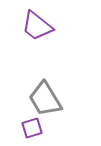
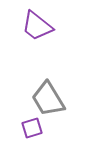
gray trapezoid: moved 3 px right
